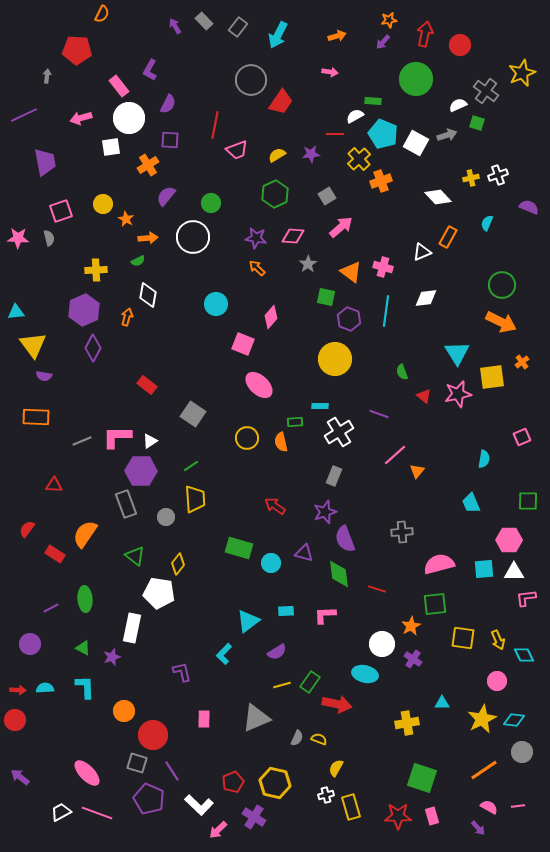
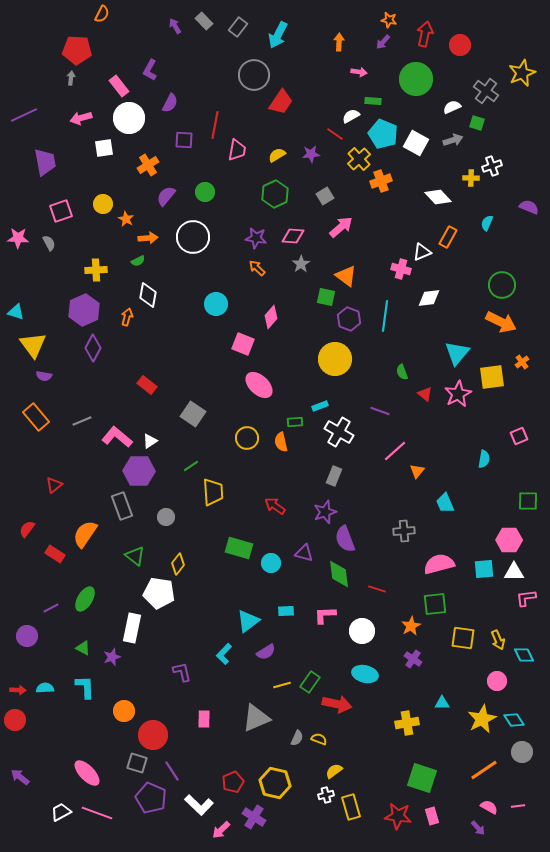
orange star at (389, 20): rotated 21 degrees clockwise
orange arrow at (337, 36): moved 2 px right, 6 px down; rotated 72 degrees counterclockwise
pink arrow at (330, 72): moved 29 px right
gray arrow at (47, 76): moved 24 px right, 2 px down
gray circle at (251, 80): moved 3 px right, 5 px up
purple semicircle at (168, 104): moved 2 px right, 1 px up
white semicircle at (458, 105): moved 6 px left, 2 px down
white semicircle at (355, 116): moved 4 px left
red line at (335, 134): rotated 36 degrees clockwise
gray arrow at (447, 135): moved 6 px right, 5 px down
purple square at (170, 140): moved 14 px right
white square at (111, 147): moved 7 px left, 1 px down
pink trapezoid at (237, 150): rotated 60 degrees counterclockwise
white cross at (498, 175): moved 6 px left, 9 px up
yellow cross at (471, 178): rotated 14 degrees clockwise
gray square at (327, 196): moved 2 px left
green circle at (211, 203): moved 6 px left, 11 px up
gray semicircle at (49, 238): moved 5 px down; rotated 14 degrees counterclockwise
gray star at (308, 264): moved 7 px left
pink cross at (383, 267): moved 18 px right, 2 px down
orange triangle at (351, 272): moved 5 px left, 4 px down
white diamond at (426, 298): moved 3 px right
cyan line at (386, 311): moved 1 px left, 5 px down
cyan triangle at (16, 312): rotated 24 degrees clockwise
cyan triangle at (457, 353): rotated 12 degrees clockwise
pink star at (458, 394): rotated 16 degrees counterclockwise
red triangle at (424, 396): moved 1 px right, 2 px up
cyan rectangle at (320, 406): rotated 21 degrees counterclockwise
purple line at (379, 414): moved 1 px right, 3 px up
orange rectangle at (36, 417): rotated 48 degrees clockwise
white cross at (339, 432): rotated 28 degrees counterclockwise
pink L-shape at (117, 437): rotated 40 degrees clockwise
pink square at (522, 437): moved 3 px left, 1 px up
gray line at (82, 441): moved 20 px up
pink line at (395, 455): moved 4 px up
purple hexagon at (141, 471): moved 2 px left
red triangle at (54, 485): rotated 42 degrees counterclockwise
yellow trapezoid at (195, 499): moved 18 px right, 7 px up
cyan trapezoid at (471, 503): moved 26 px left
gray rectangle at (126, 504): moved 4 px left, 2 px down
gray cross at (402, 532): moved 2 px right, 1 px up
green ellipse at (85, 599): rotated 35 degrees clockwise
purple circle at (30, 644): moved 3 px left, 8 px up
white circle at (382, 644): moved 20 px left, 13 px up
purple semicircle at (277, 652): moved 11 px left
cyan diamond at (514, 720): rotated 50 degrees clockwise
yellow semicircle at (336, 768): moved 2 px left, 3 px down; rotated 24 degrees clockwise
purple pentagon at (149, 799): moved 2 px right, 1 px up
red star at (398, 816): rotated 8 degrees clockwise
pink arrow at (218, 830): moved 3 px right
